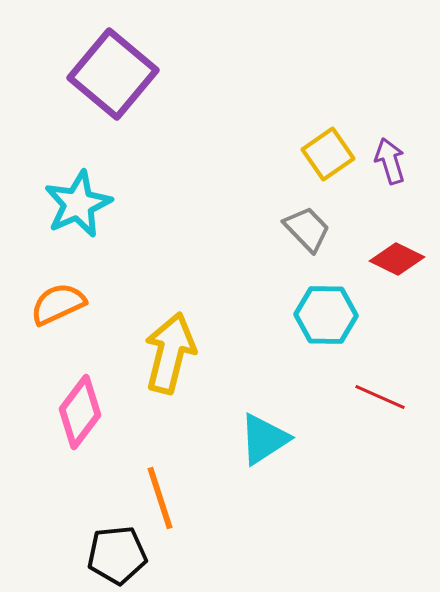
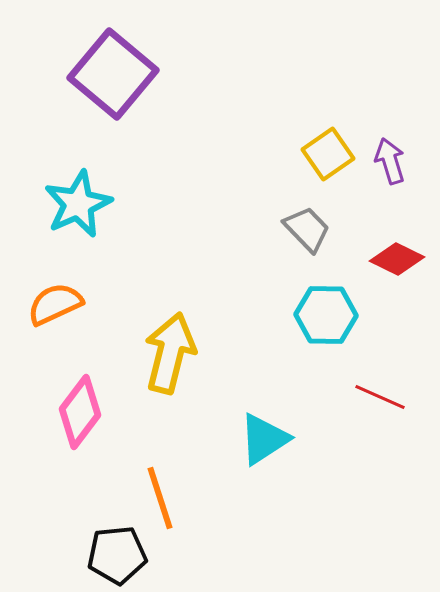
orange semicircle: moved 3 px left
